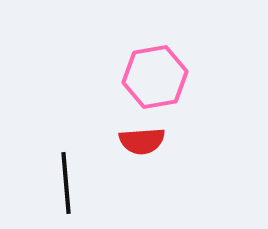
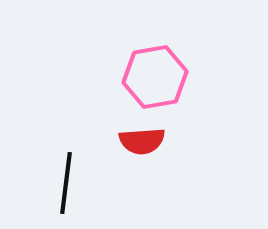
black line: rotated 12 degrees clockwise
